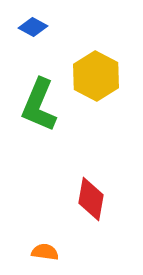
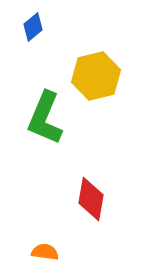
blue diamond: rotated 68 degrees counterclockwise
yellow hexagon: rotated 18 degrees clockwise
green L-shape: moved 6 px right, 13 px down
